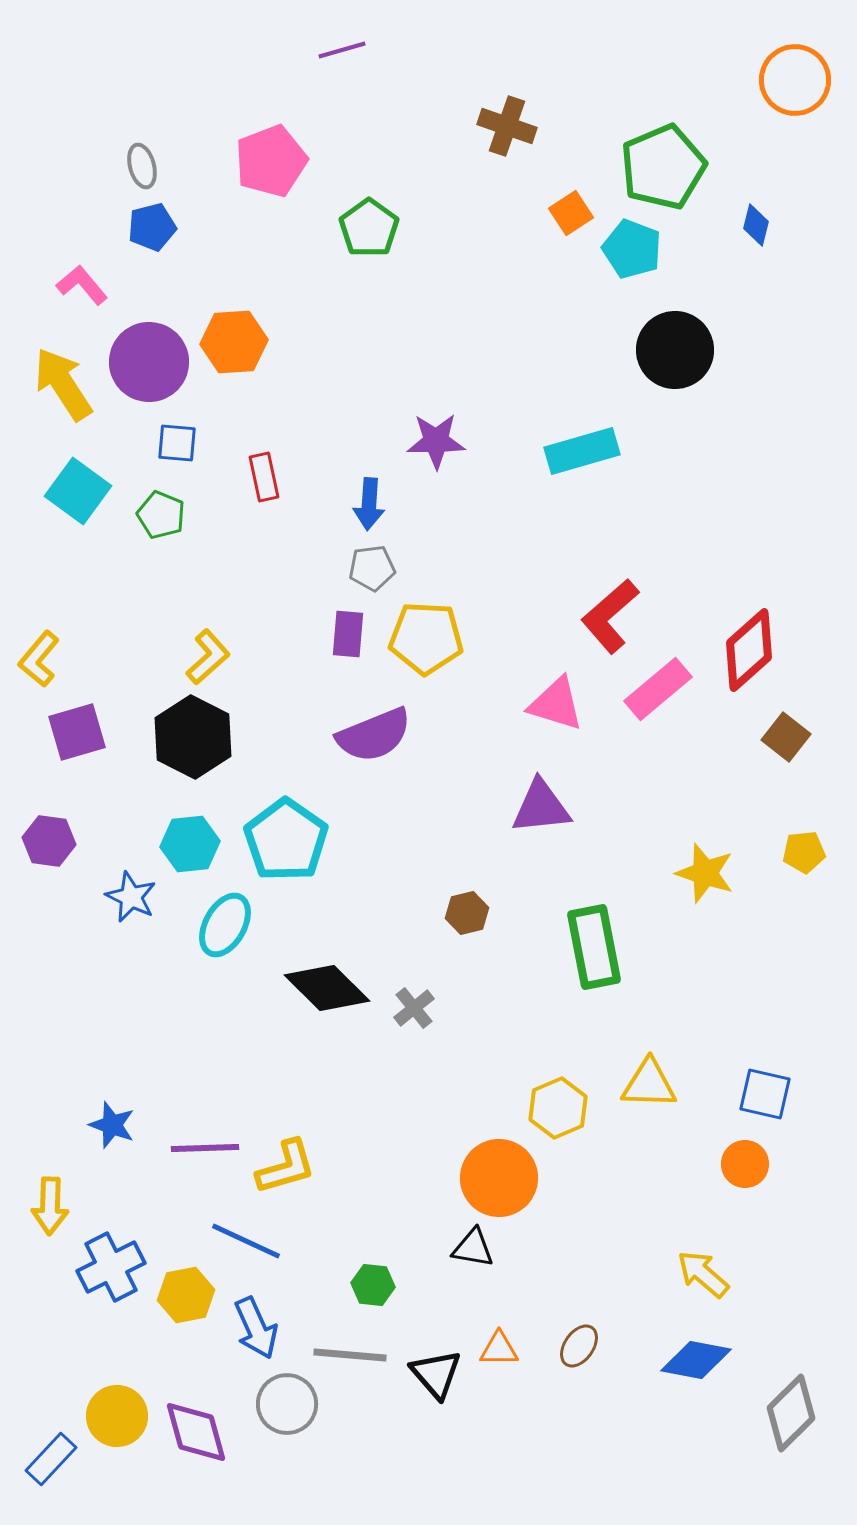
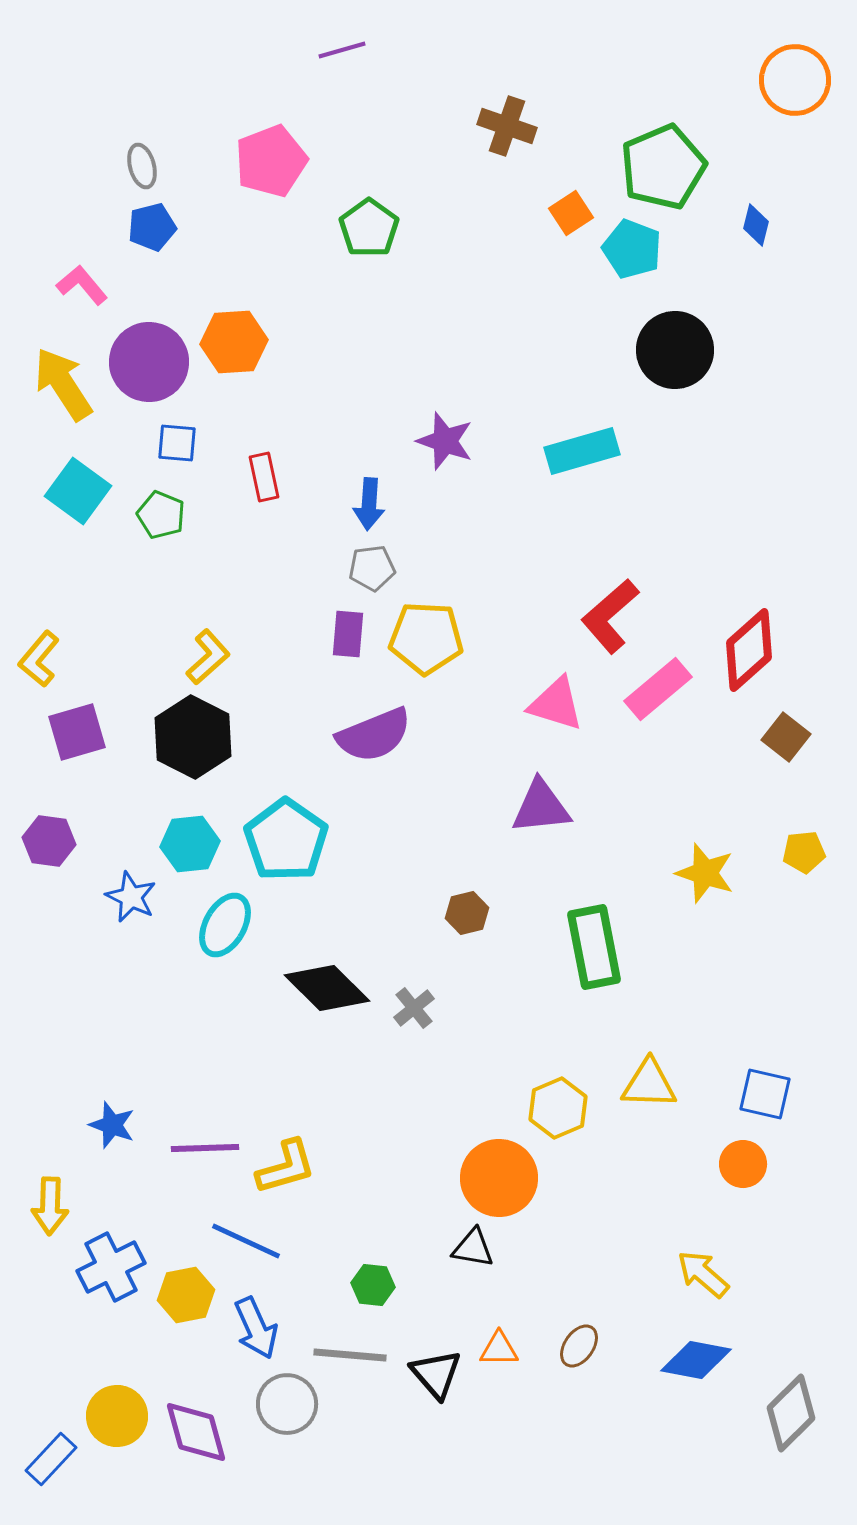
purple star at (436, 441): moved 9 px right; rotated 20 degrees clockwise
orange circle at (745, 1164): moved 2 px left
